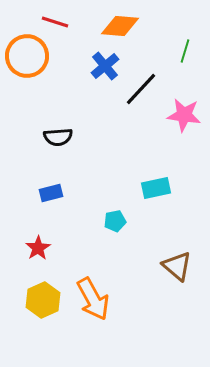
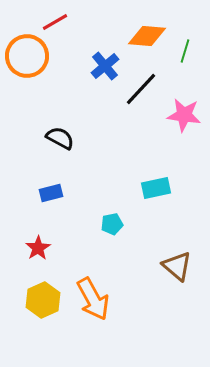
red line: rotated 48 degrees counterclockwise
orange diamond: moved 27 px right, 10 px down
black semicircle: moved 2 px right, 1 px down; rotated 148 degrees counterclockwise
cyan pentagon: moved 3 px left, 3 px down
